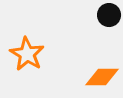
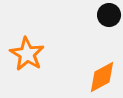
orange diamond: rotated 28 degrees counterclockwise
